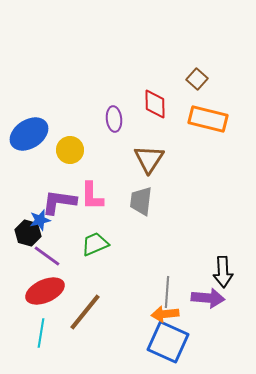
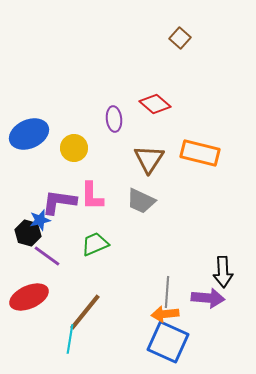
brown square: moved 17 px left, 41 px up
red diamond: rotated 48 degrees counterclockwise
orange rectangle: moved 8 px left, 34 px down
blue ellipse: rotated 9 degrees clockwise
yellow circle: moved 4 px right, 2 px up
gray trapezoid: rotated 72 degrees counterclockwise
red ellipse: moved 16 px left, 6 px down
cyan line: moved 29 px right, 6 px down
